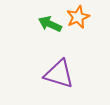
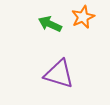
orange star: moved 5 px right
